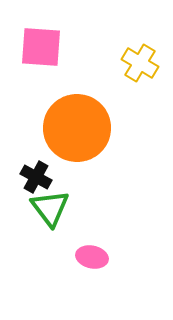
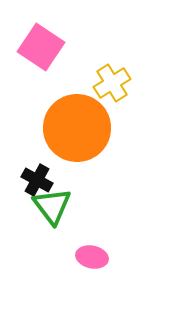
pink square: rotated 30 degrees clockwise
yellow cross: moved 28 px left, 20 px down; rotated 27 degrees clockwise
black cross: moved 1 px right, 3 px down
green triangle: moved 2 px right, 2 px up
